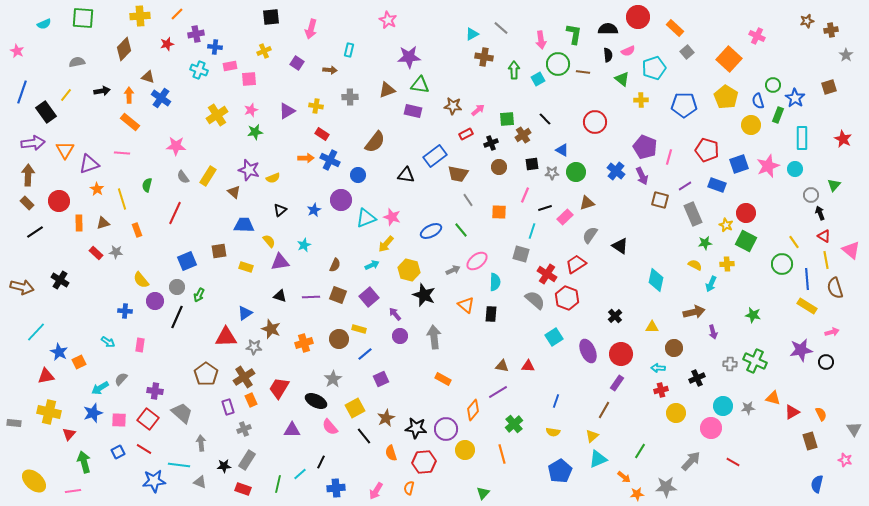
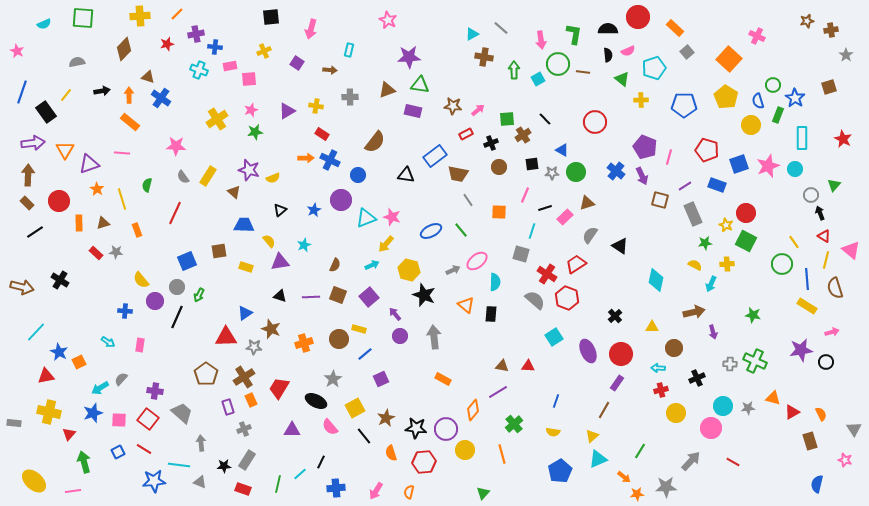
yellow cross at (217, 115): moved 4 px down
yellow line at (826, 260): rotated 24 degrees clockwise
orange semicircle at (409, 488): moved 4 px down
